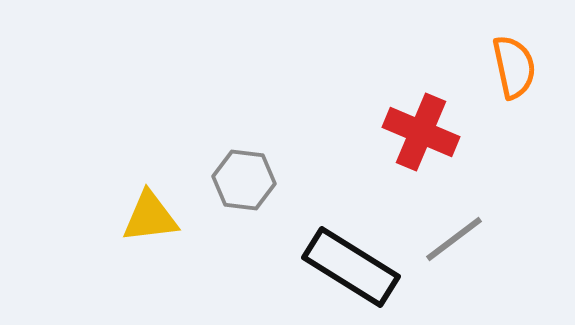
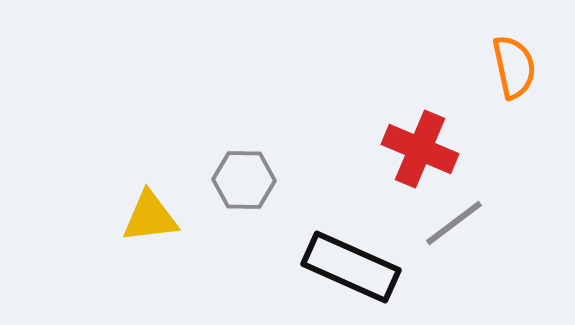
red cross: moved 1 px left, 17 px down
gray hexagon: rotated 6 degrees counterclockwise
gray line: moved 16 px up
black rectangle: rotated 8 degrees counterclockwise
